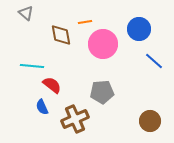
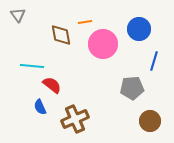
gray triangle: moved 8 px left, 2 px down; rotated 14 degrees clockwise
blue line: rotated 66 degrees clockwise
gray pentagon: moved 30 px right, 4 px up
blue semicircle: moved 2 px left
